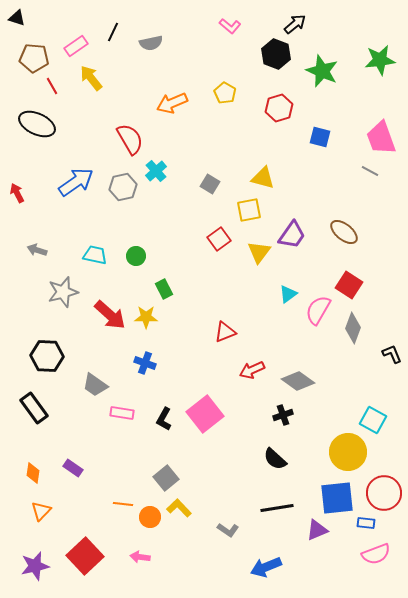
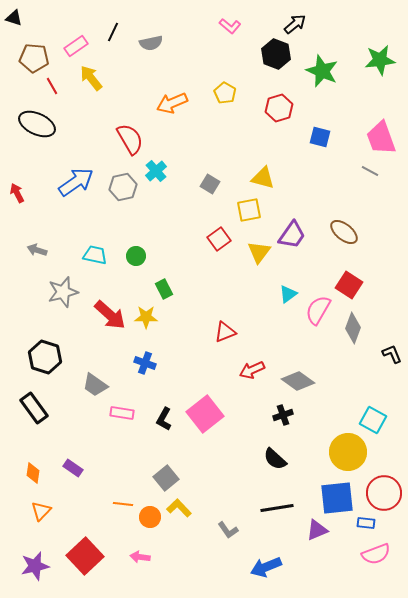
black triangle at (17, 18): moved 3 px left
black hexagon at (47, 356): moved 2 px left, 1 px down; rotated 16 degrees clockwise
gray L-shape at (228, 530): rotated 20 degrees clockwise
